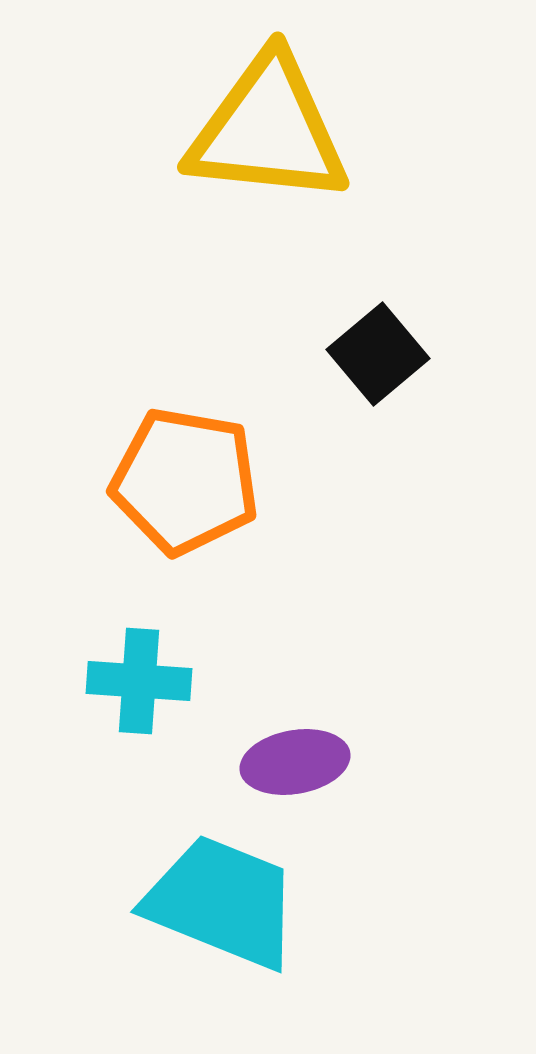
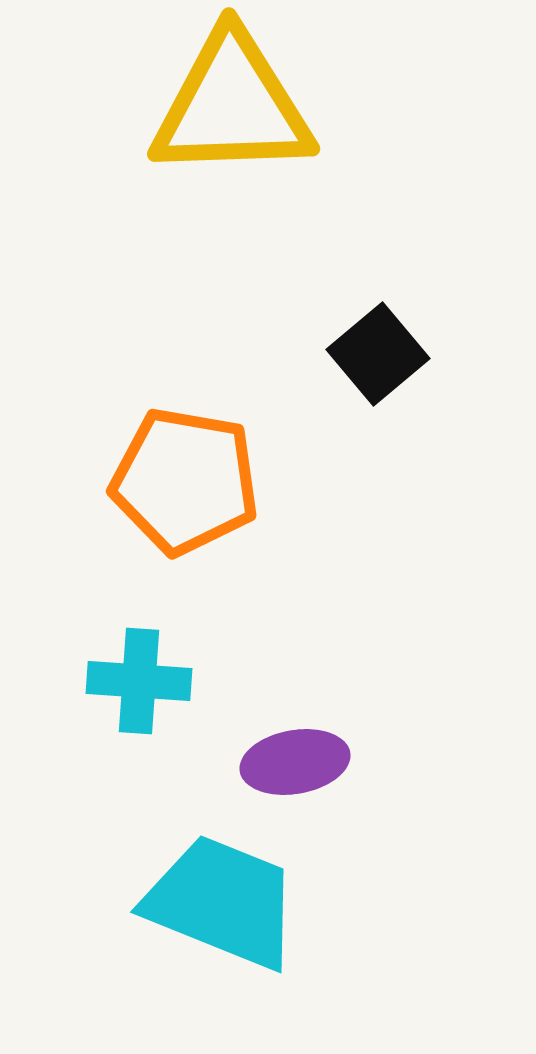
yellow triangle: moved 36 px left, 24 px up; rotated 8 degrees counterclockwise
